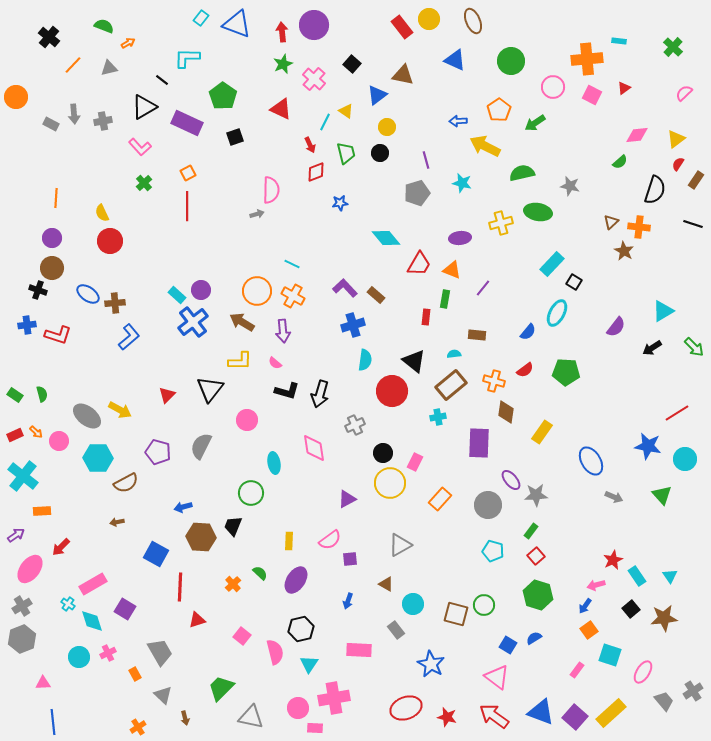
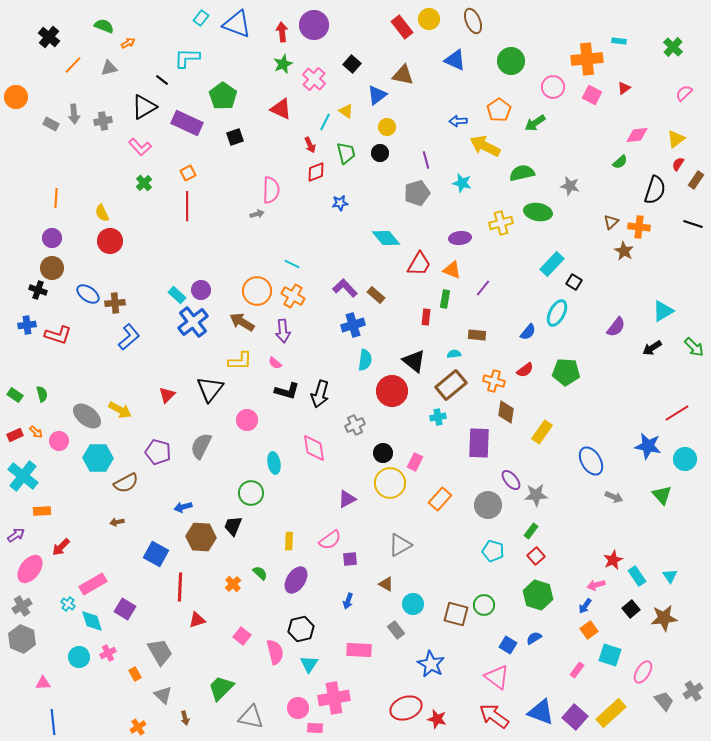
gray hexagon at (22, 639): rotated 16 degrees counterclockwise
red star at (447, 717): moved 10 px left, 2 px down
